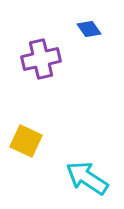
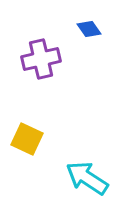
yellow square: moved 1 px right, 2 px up
